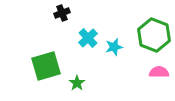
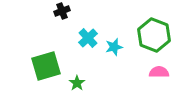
black cross: moved 2 px up
